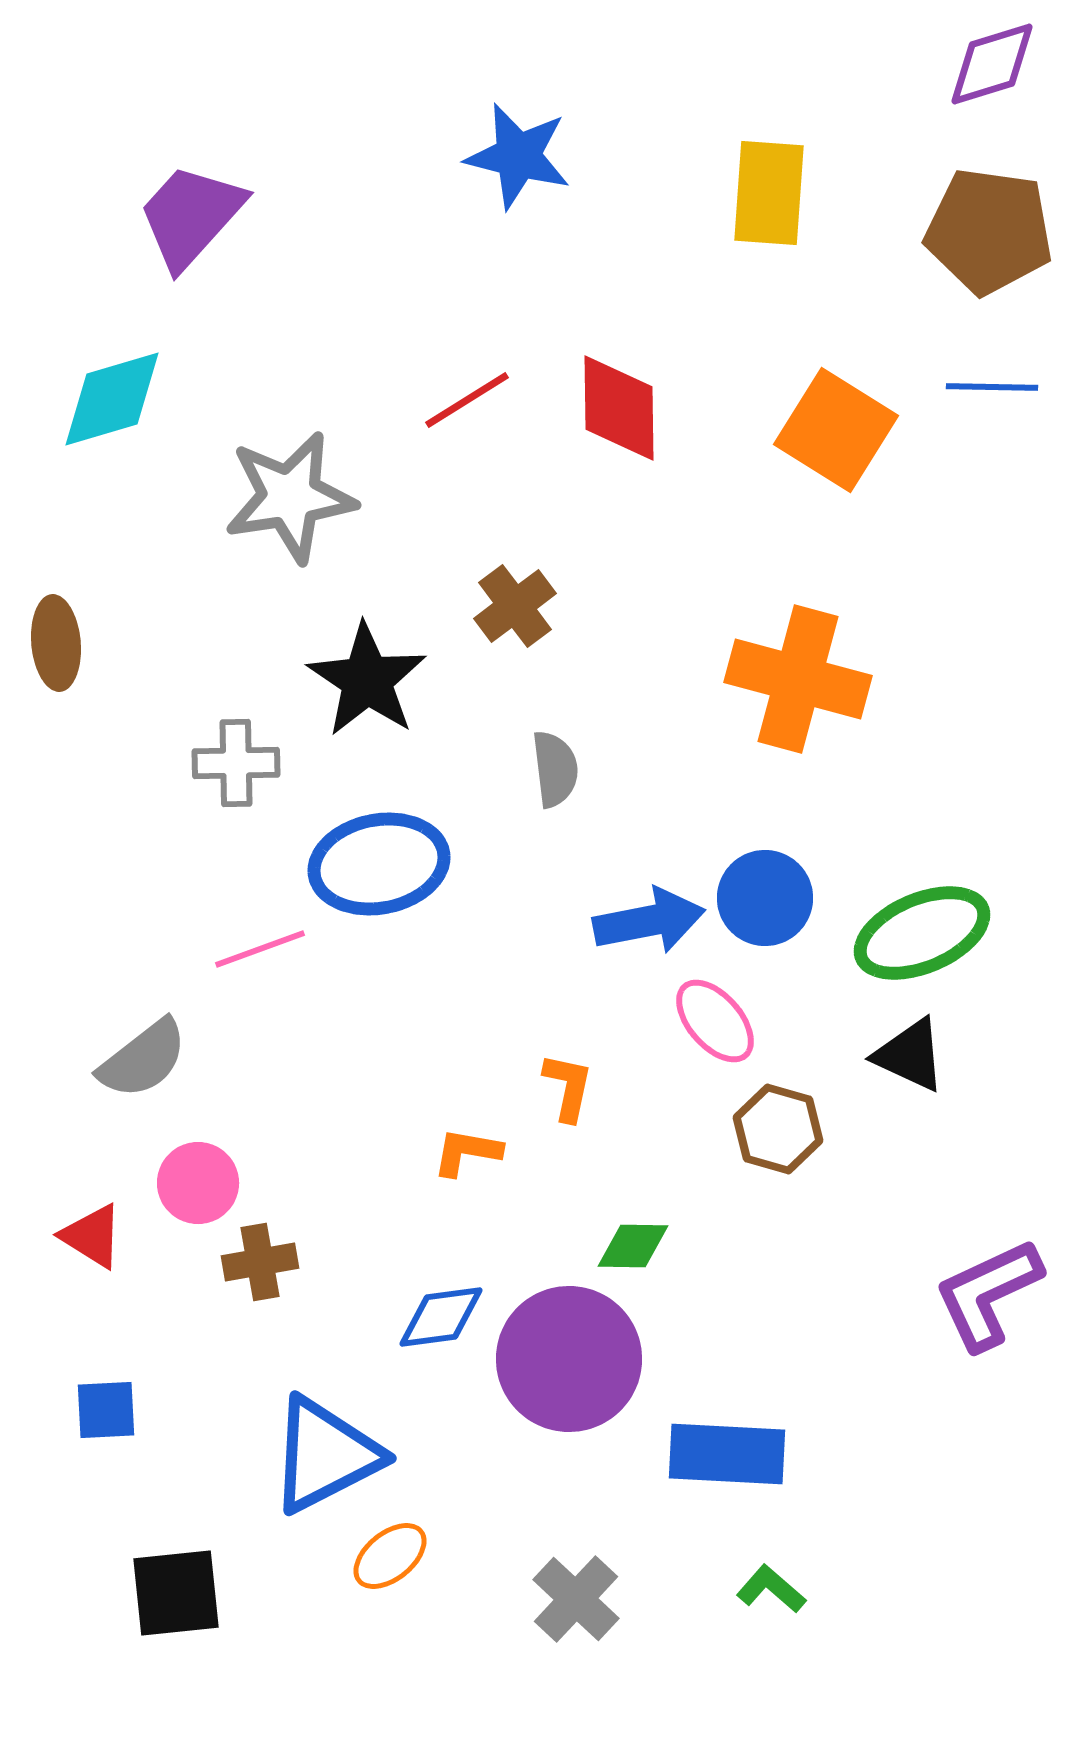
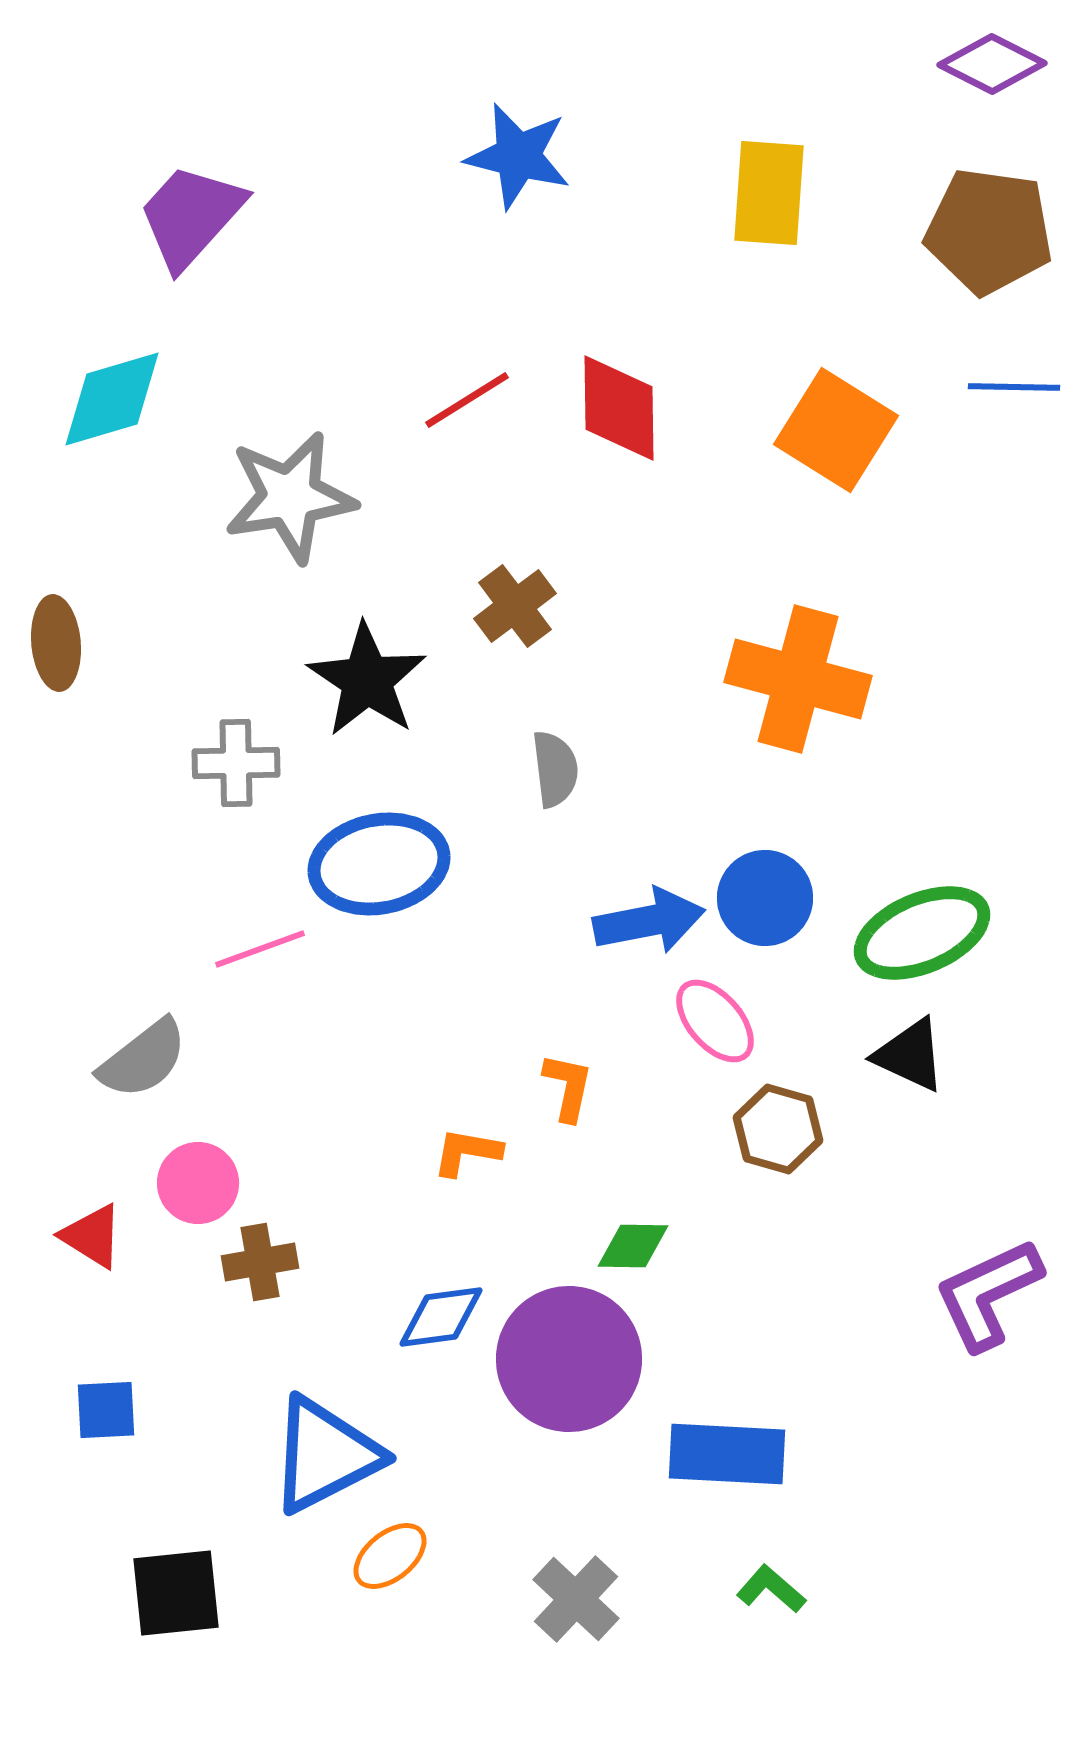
purple diamond at (992, 64): rotated 44 degrees clockwise
blue line at (992, 387): moved 22 px right
